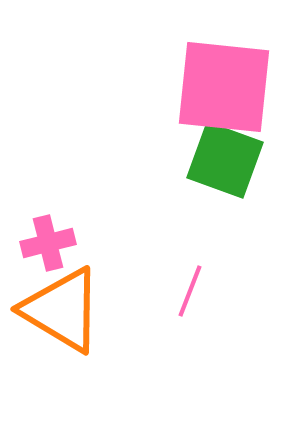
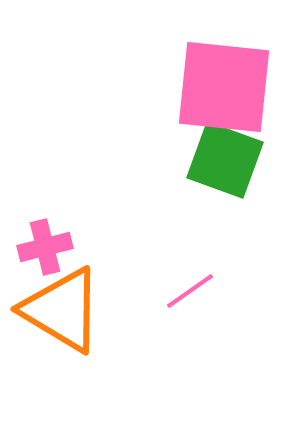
pink cross: moved 3 px left, 4 px down
pink line: rotated 34 degrees clockwise
